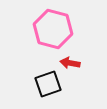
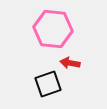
pink hexagon: rotated 9 degrees counterclockwise
